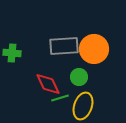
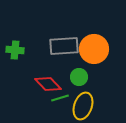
green cross: moved 3 px right, 3 px up
red diamond: rotated 20 degrees counterclockwise
